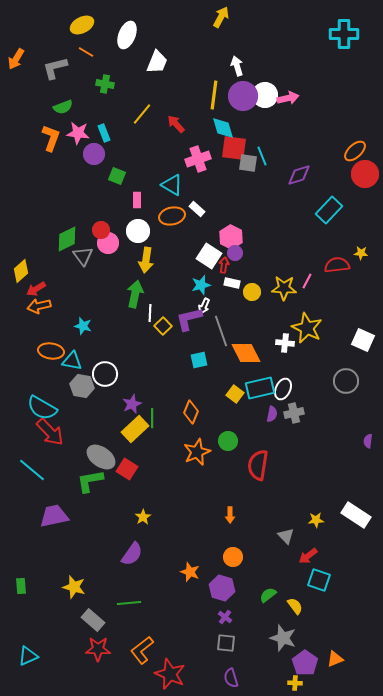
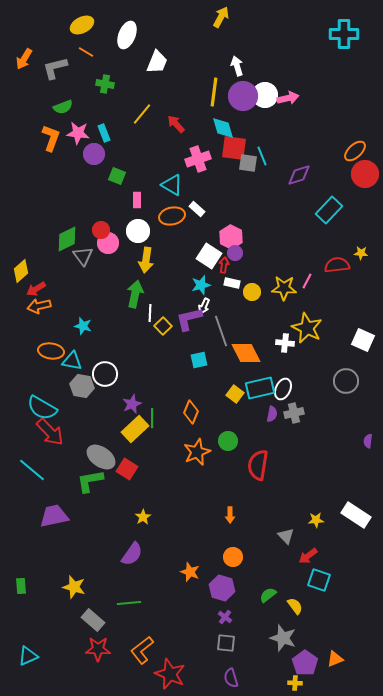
orange arrow at (16, 59): moved 8 px right
yellow line at (214, 95): moved 3 px up
